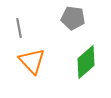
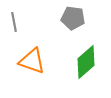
gray line: moved 5 px left, 6 px up
orange triangle: rotated 28 degrees counterclockwise
